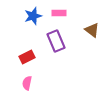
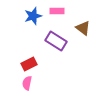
pink rectangle: moved 2 px left, 2 px up
brown triangle: moved 9 px left, 2 px up
purple rectangle: rotated 35 degrees counterclockwise
red rectangle: moved 2 px right, 7 px down
